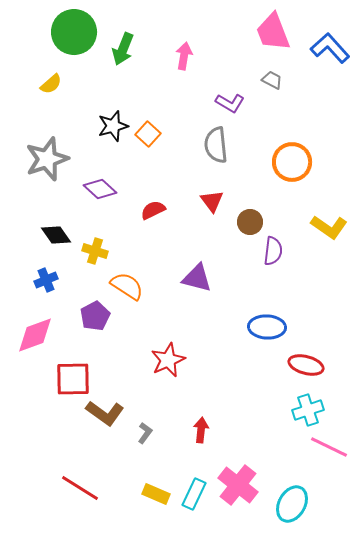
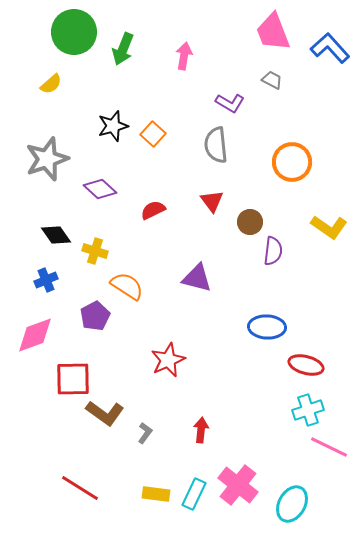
orange square: moved 5 px right
yellow rectangle: rotated 16 degrees counterclockwise
